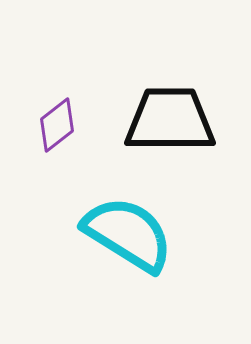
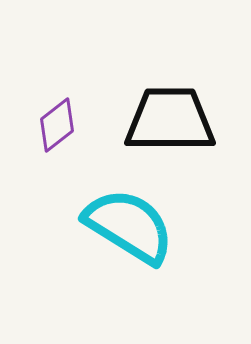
cyan semicircle: moved 1 px right, 8 px up
